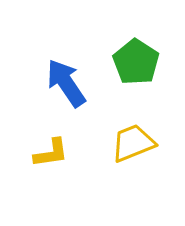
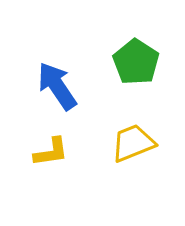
blue arrow: moved 9 px left, 3 px down
yellow L-shape: moved 1 px up
